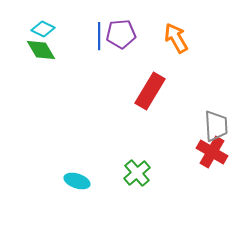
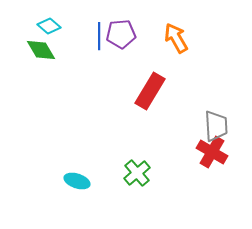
cyan diamond: moved 6 px right, 3 px up; rotated 15 degrees clockwise
